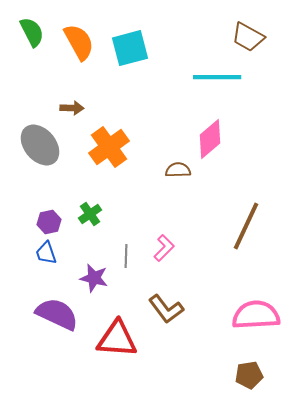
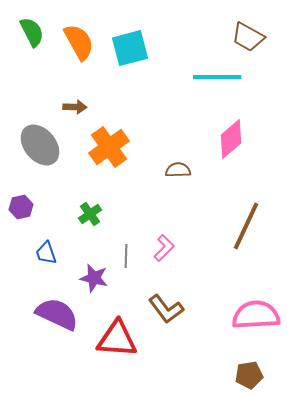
brown arrow: moved 3 px right, 1 px up
pink diamond: moved 21 px right
purple hexagon: moved 28 px left, 15 px up
